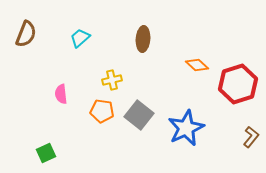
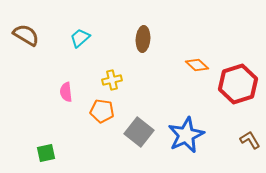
brown semicircle: moved 1 px down; rotated 80 degrees counterclockwise
pink semicircle: moved 5 px right, 2 px up
gray square: moved 17 px down
blue star: moved 7 px down
brown L-shape: moved 1 px left, 3 px down; rotated 70 degrees counterclockwise
green square: rotated 12 degrees clockwise
